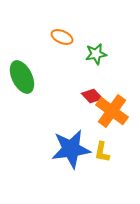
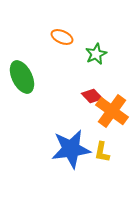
green star: rotated 15 degrees counterclockwise
